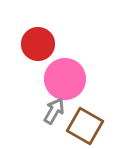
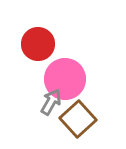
gray arrow: moved 3 px left, 9 px up
brown square: moved 7 px left, 7 px up; rotated 18 degrees clockwise
